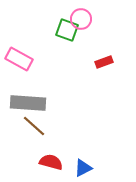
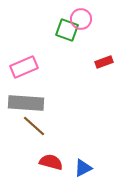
pink rectangle: moved 5 px right, 8 px down; rotated 52 degrees counterclockwise
gray rectangle: moved 2 px left
